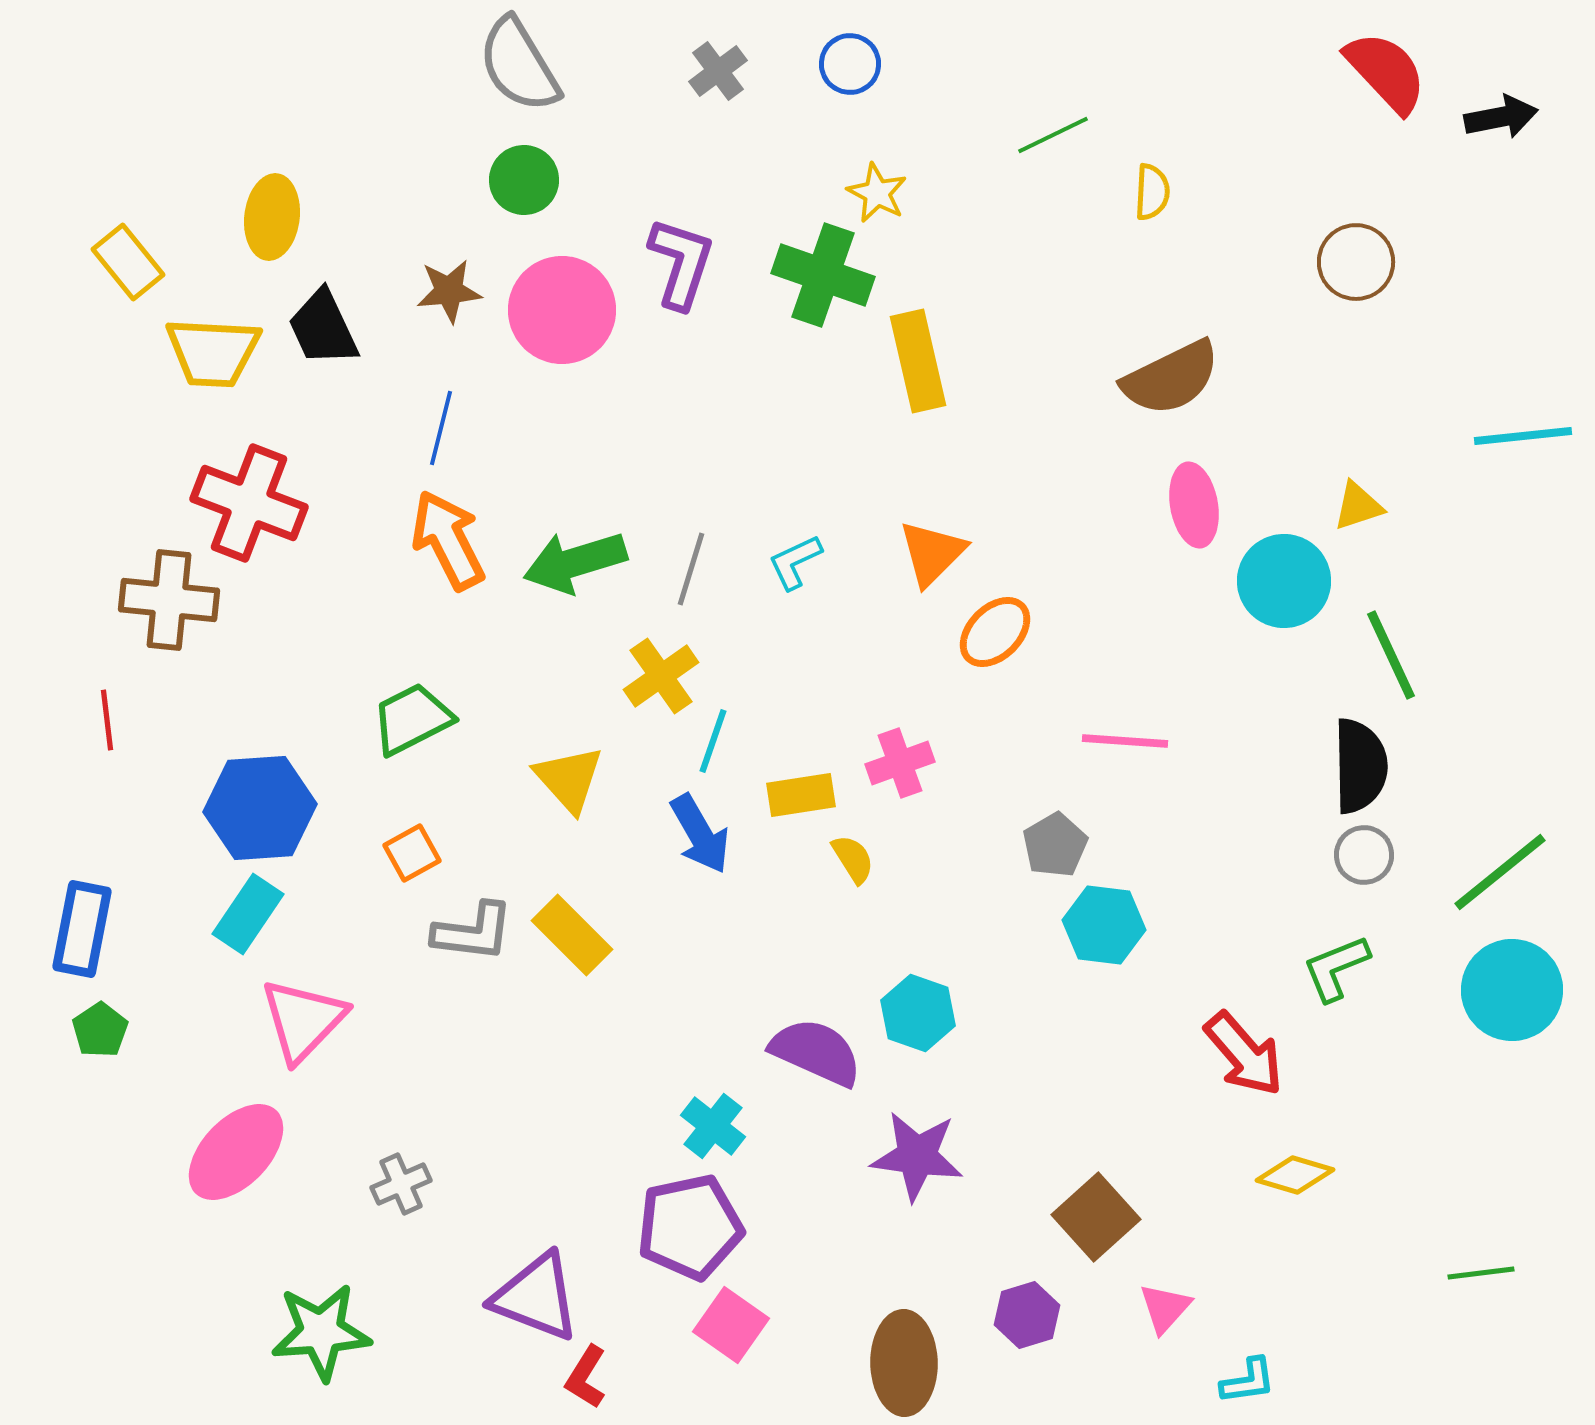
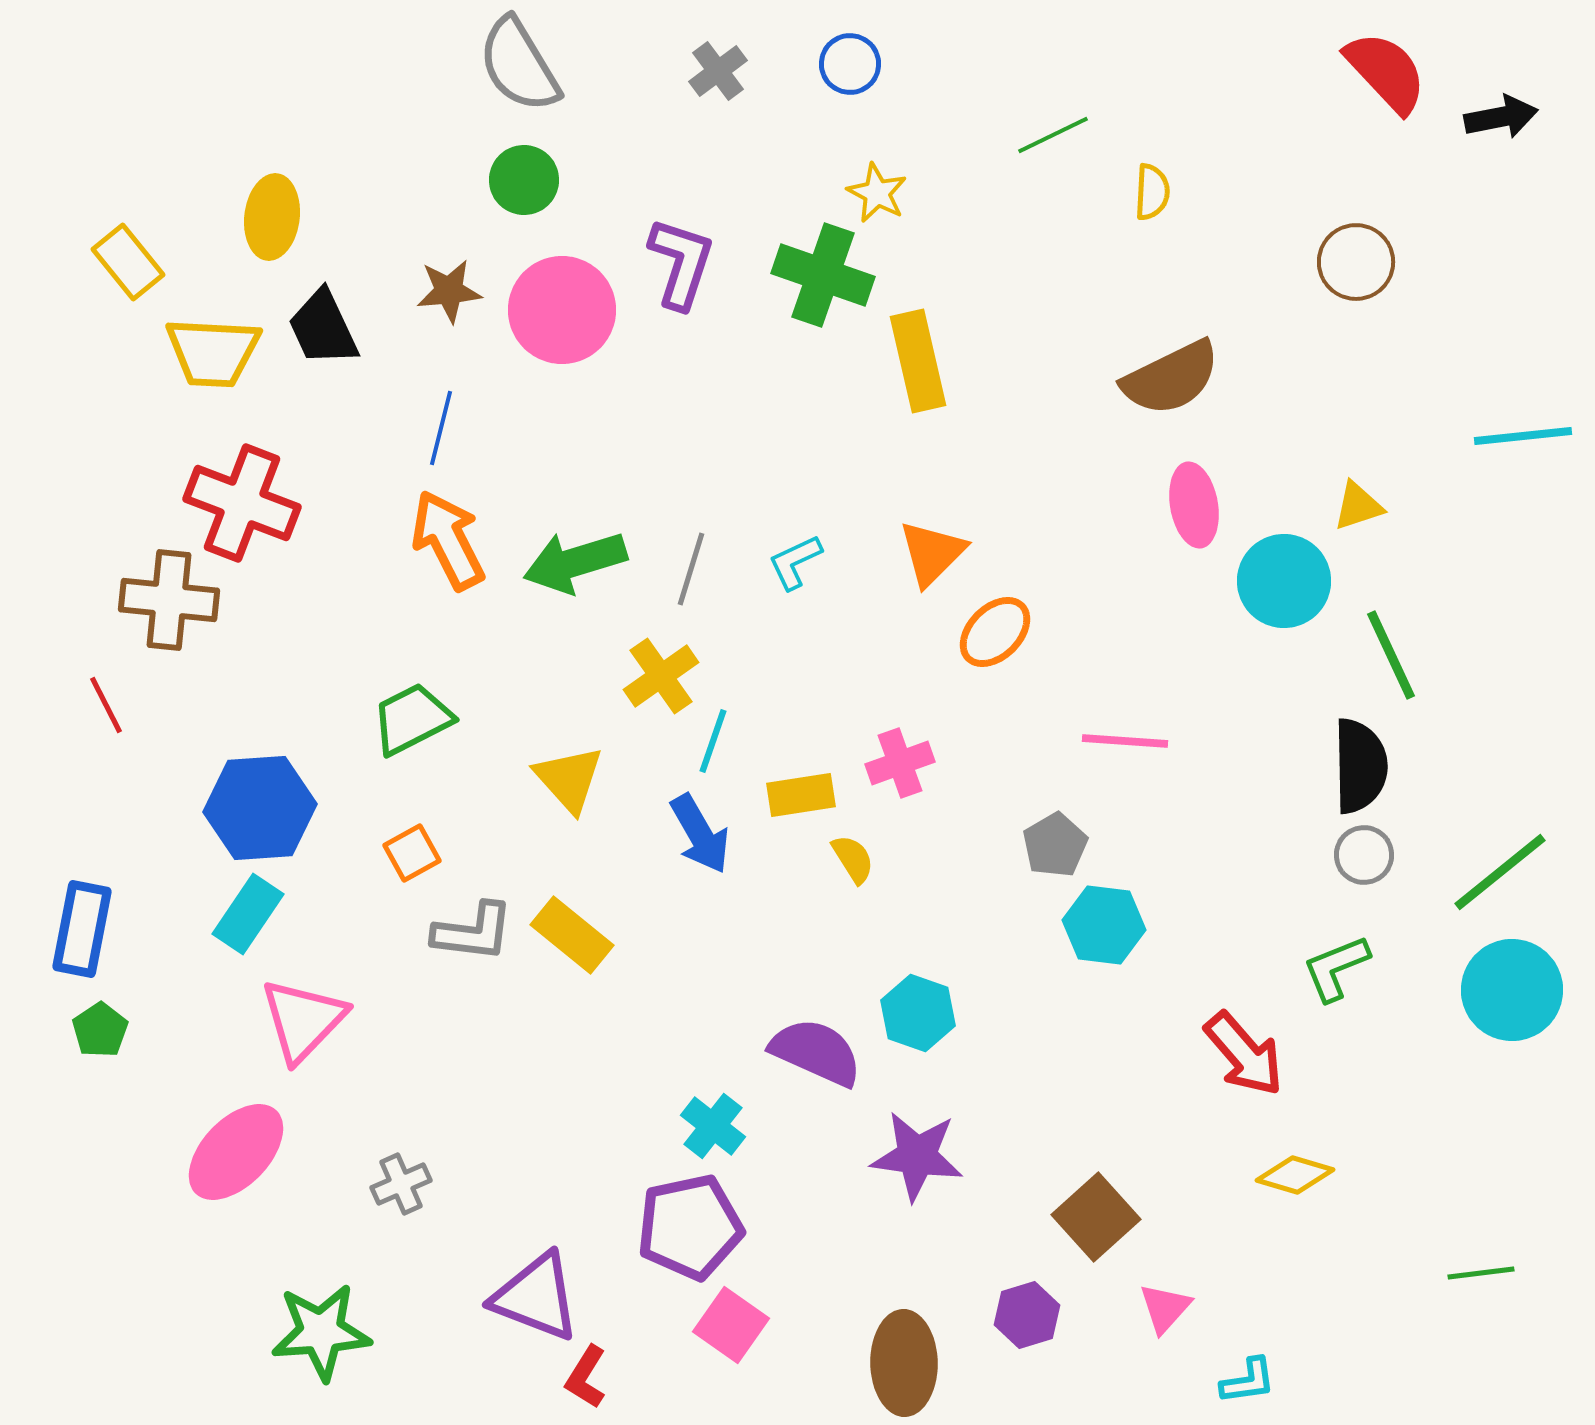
red cross at (249, 503): moved 7 px left
red line at (107, 720): moved 1 px left, 15 px up; rotated 20 degrees counterclockwise
yellow rectangle at (572, 935): rotated 6 degrees counterclockwise
